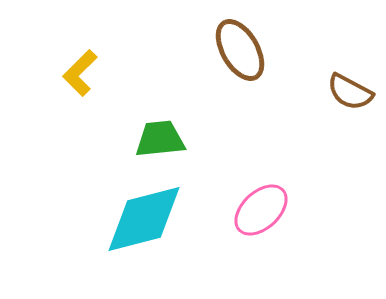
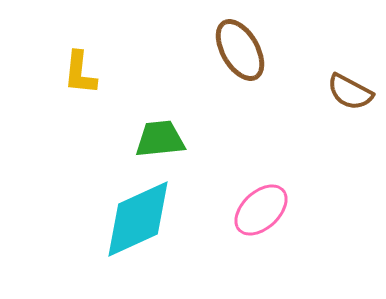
yellow L-shape: rotated 39 degrees counterclockwise
cyan diamond: moved 6 px left; rotated 10 degrees counterclockwise
